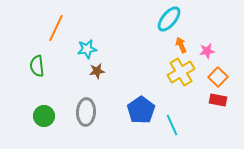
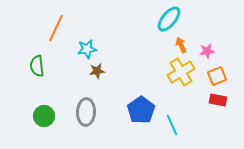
orange square: moved 1 px left, 1 px up; rotated 24 degrees clockwise
